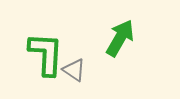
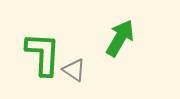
green L-shape: moved 3 px left
